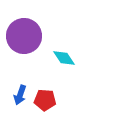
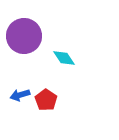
blue arrow: rotated 54 degrees clockwise
red pentagon: moved 1 px right; rotated 30 degrees clockwise
